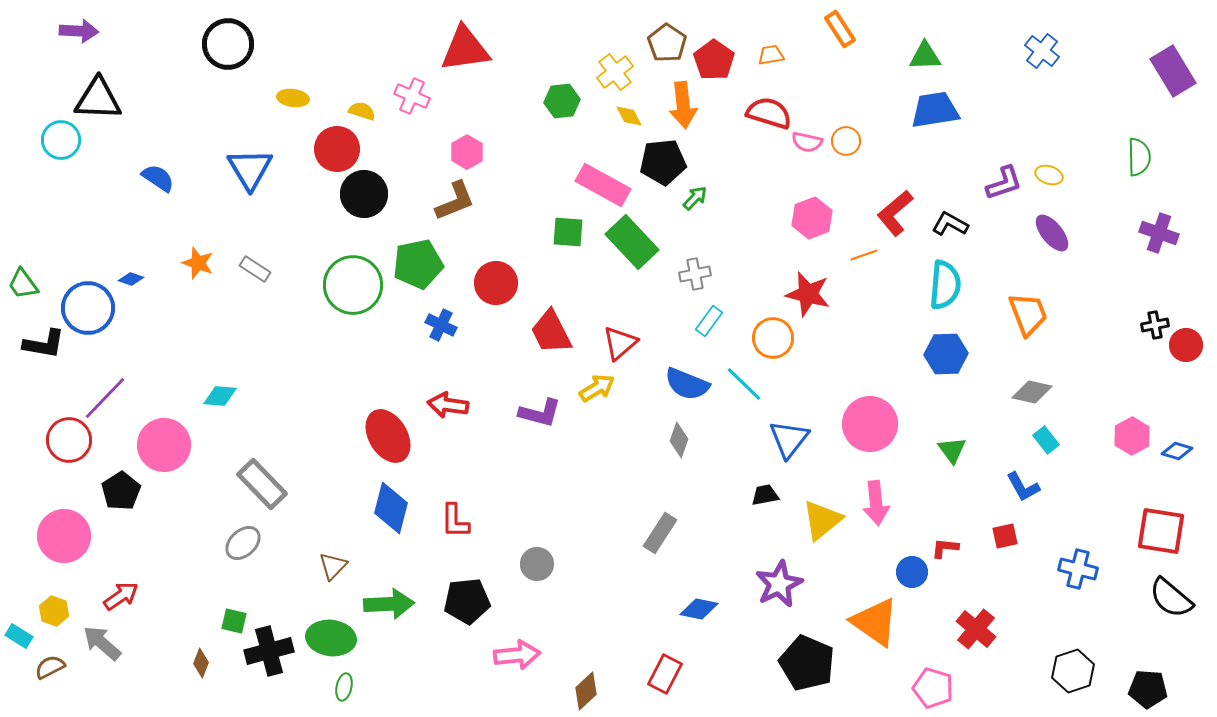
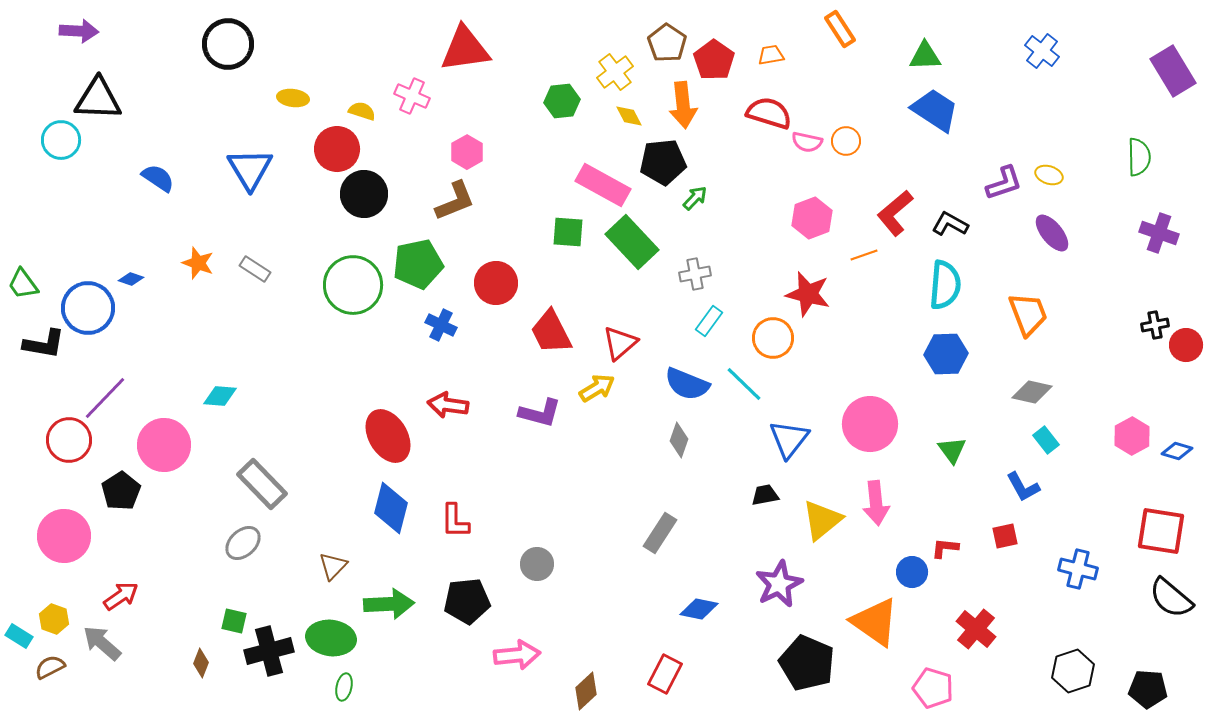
blue trapezoid at (935, 110): rotated 42 degrees clockwise
yellow hexagon at (54, 611): moved 8 px down
